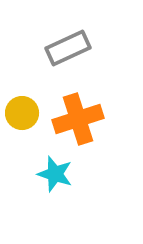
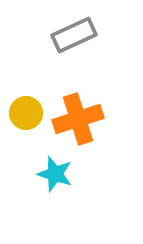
gray rectangle: moved 6 px right, 13 px up
yellow circle: moved 4 px right
